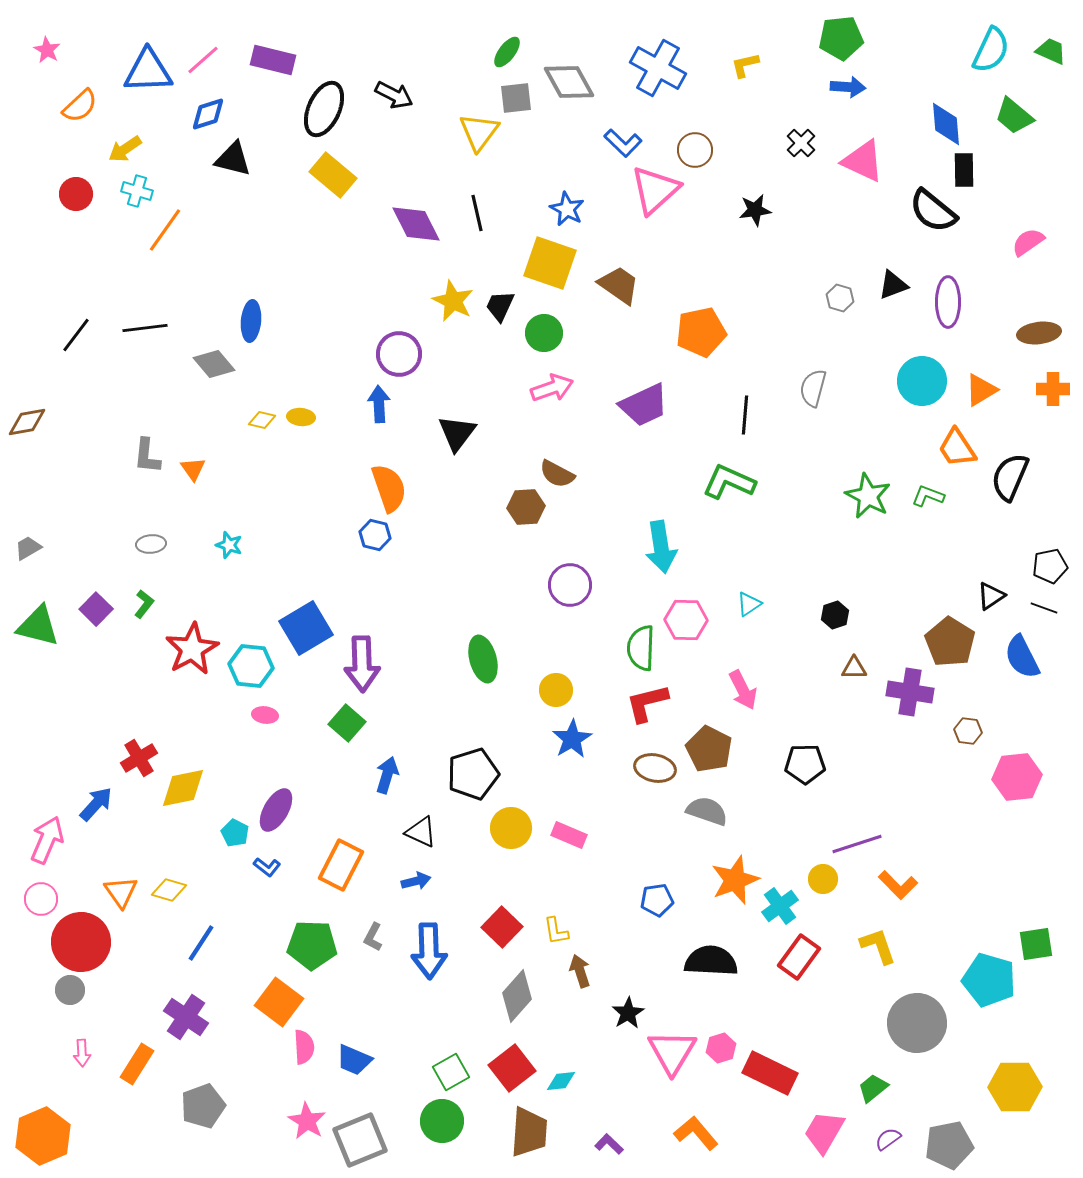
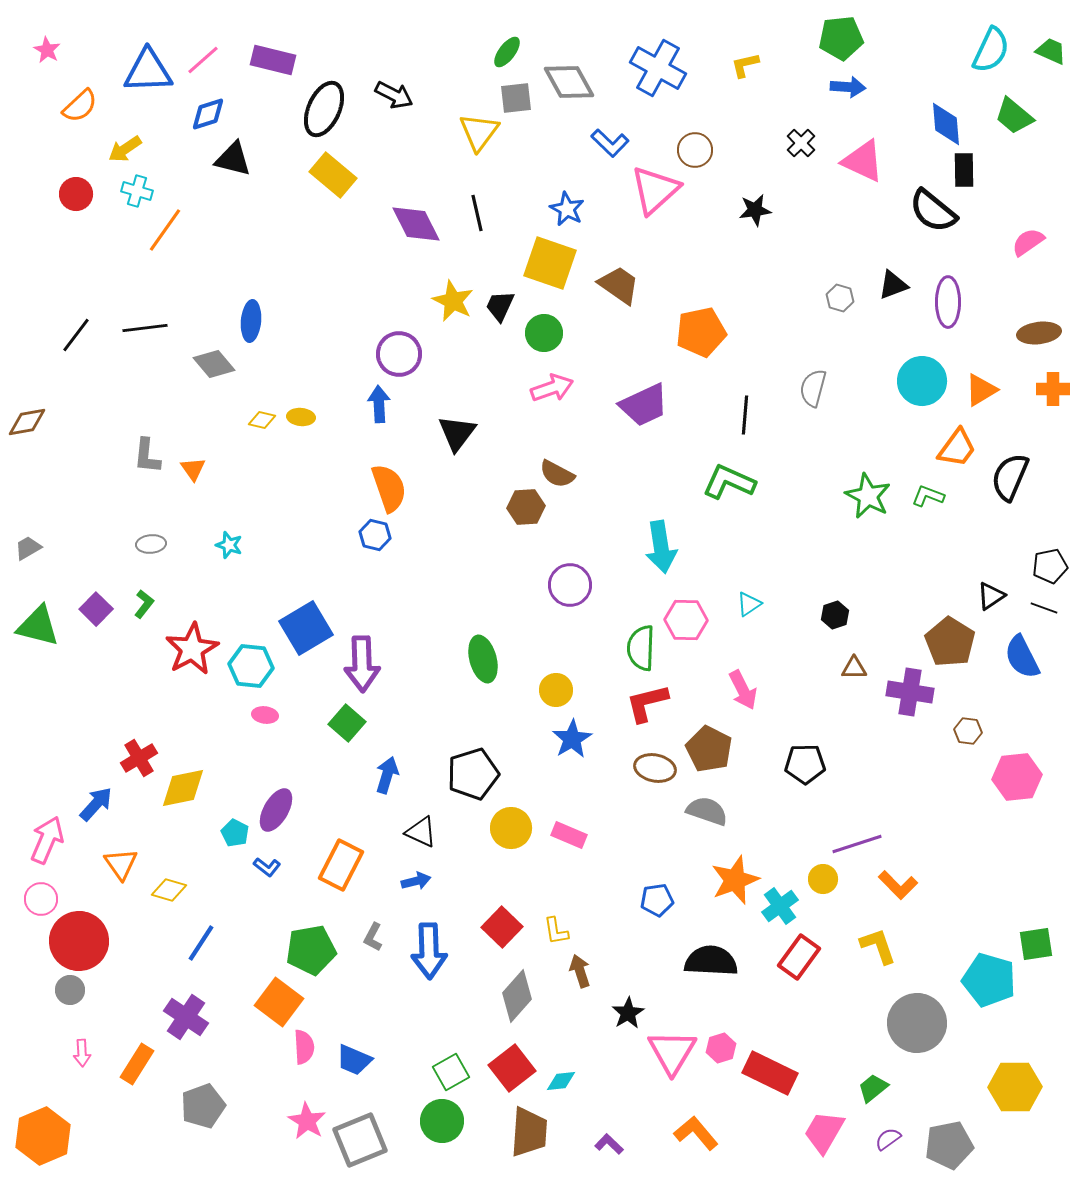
blue L-shape at (623, 143): moved 13 px left
orange trapezoid at (957, 448): rotated 111 degrees counterclockwise
orange triangle at (121, 892): moved 28 px up
red circle at (81, 942): moved 2 px left, 1 px up
green pentagon at (312, 945): moved 1 px left, 5 px down; rotated 12 degrees counterclockwise
